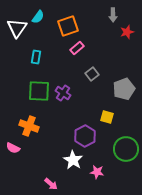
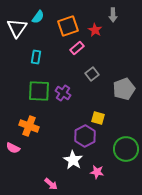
red star: moved 32 px left, 2 px up; rotated 24 degrees counterclockwise
yellow square: moved 9 px left, 1 px down
